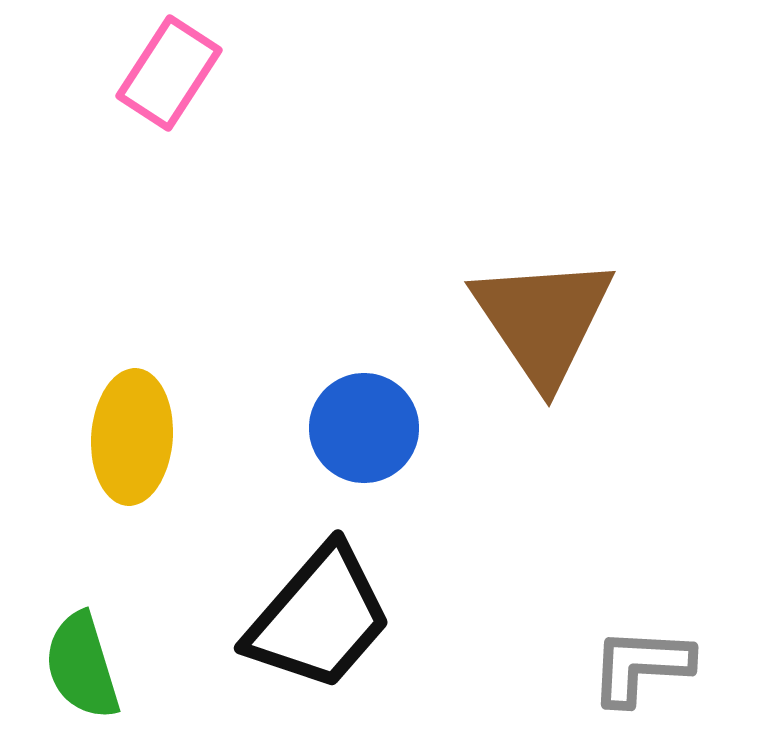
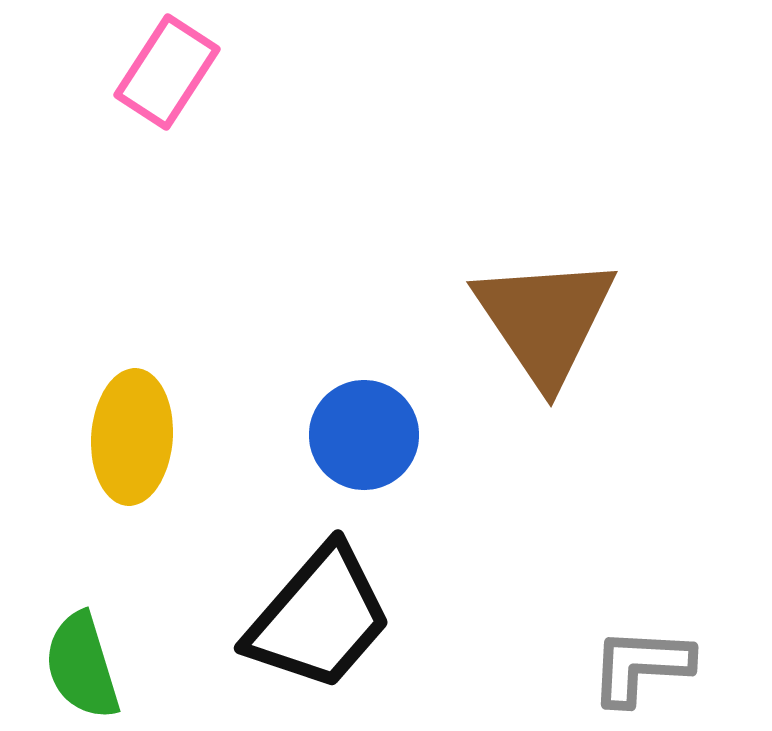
pink rectangle: moved 2 px left, 1 px up
brown triangle: moved 2 px right
blue circle: moved 7 px down
